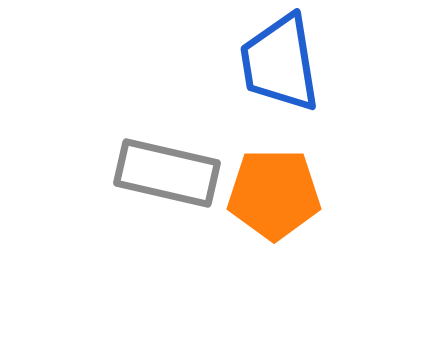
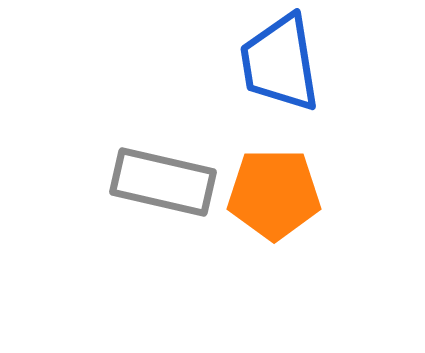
gray rectangle: moved 4 px left, 9 px down
